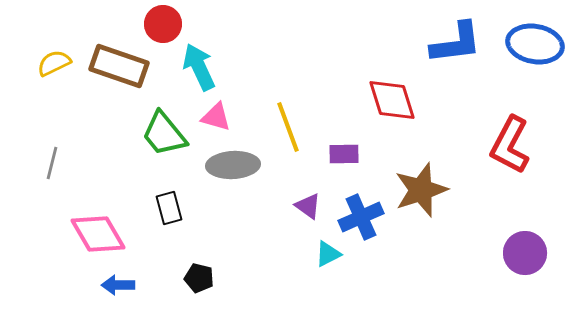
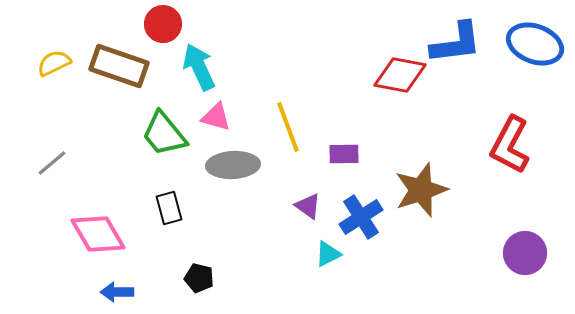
blue ellipse: rotated 10 degrees clockwise
red diamond: moved 8 px right, 25 px up; rotated 62 degrees counterclockwise
gray line: rotated 36 degrees clockwise
blue cross: rotated 9 degrees counterclockwise
blue arrow: moved 1 px left, 7 px down
